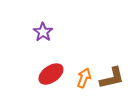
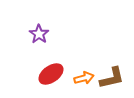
purple star: moved 4 px left, 2 px down
orange arrow: rotated 54 degrees clockwise
